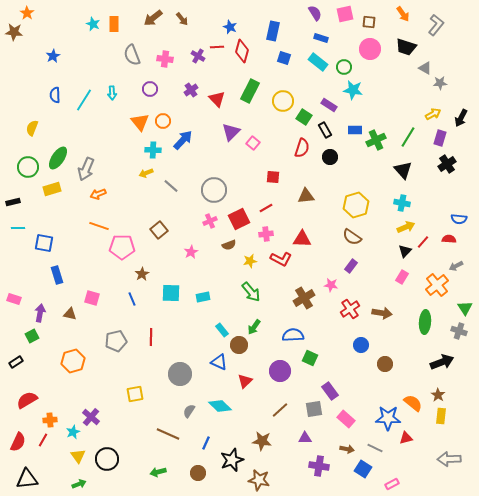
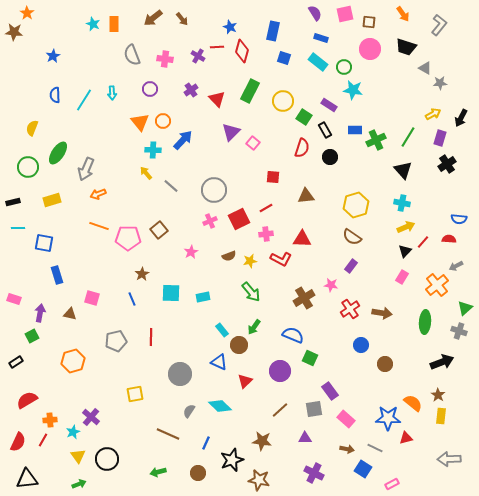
gray L-shape at (436, 25): moved 3 px right
green ellipse at (58, 158): moved 5 px up
yellow arrow at (146, 173): rotated 72 degrees clockwise
yellow rectangle at (52, 189): moved 11 px down
brown semicircle at (229, 245): moved 11 px down
pink pentagon at (122, 247): moved 6 px right, 9 px up
green triangle at (465, 308): rotated 21 degrees clockwise
blue semicircle at (293, 335): rotated 25 degrees clockwise
purple cross at (319, 466): moved 5 px left, 7 px down; rotated 18 degrees clockwise
